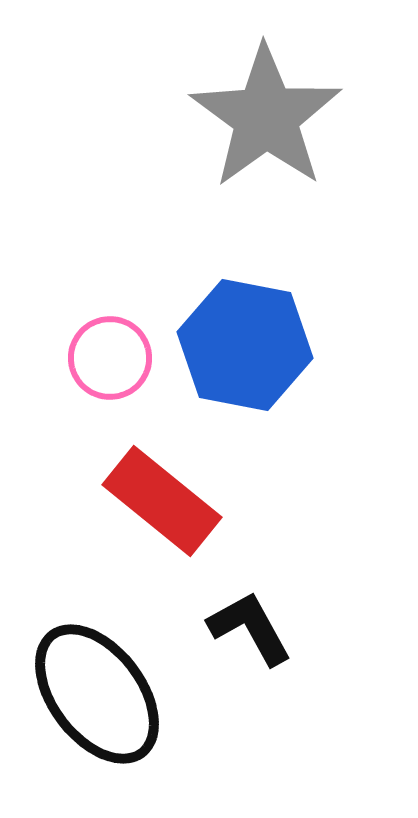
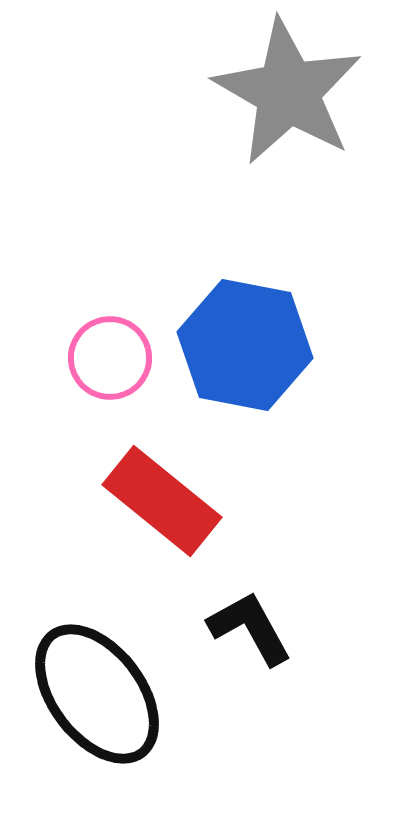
gray star: moved 22 px right, 25 px up; rotated 6 degrees counterclockwise
